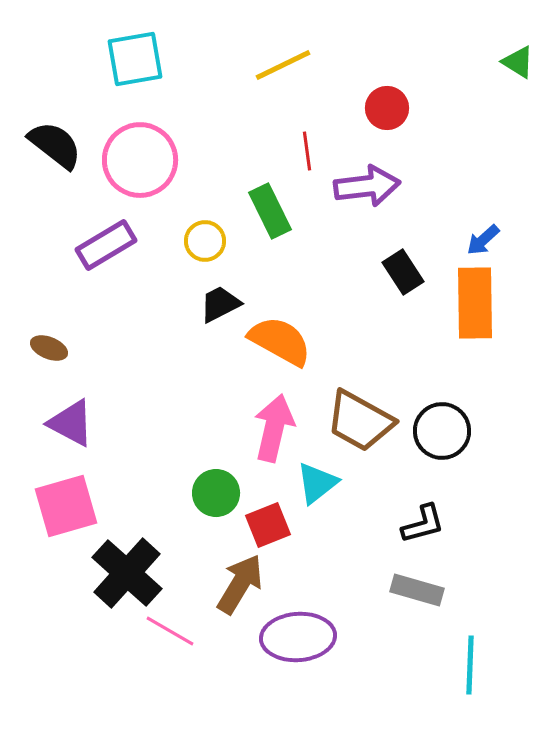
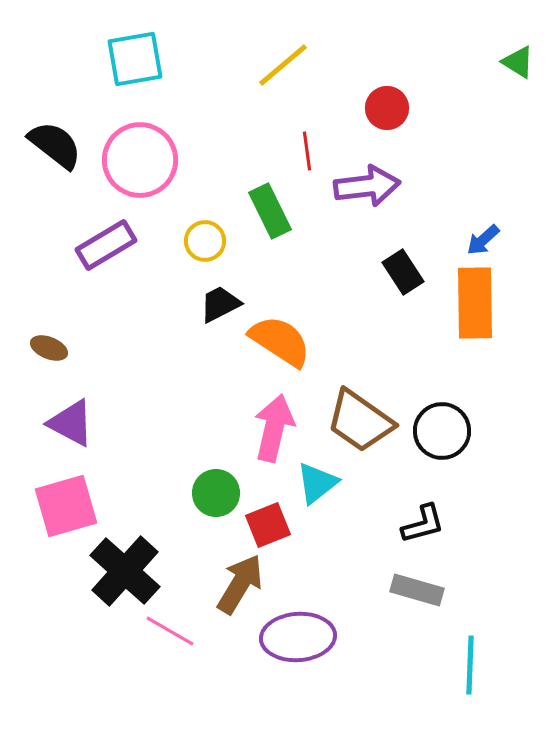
yellow line: rotated 14 degrees counterclockwise
orange semicircle: rotated 4 degrees clockwise
brown trapezoid: rotated 6 degrees clockwise
black cross: moved 2 px left, 2 px up
